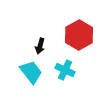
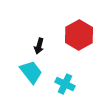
black arrow: moved 1 px left
cyan cross: moved 14 px down
